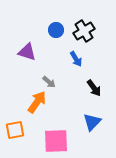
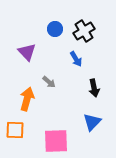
blue circle: moved 1 px left, 1 px up
purple triangle: rotated 30 degrees clockwise
black arrow: rotated 24 degrees clockwise
orange arrow: moved 10 px left, 3 px up; rotated 20 degrees counterclockwise
orange square: rotated 12 degrees clockwise
